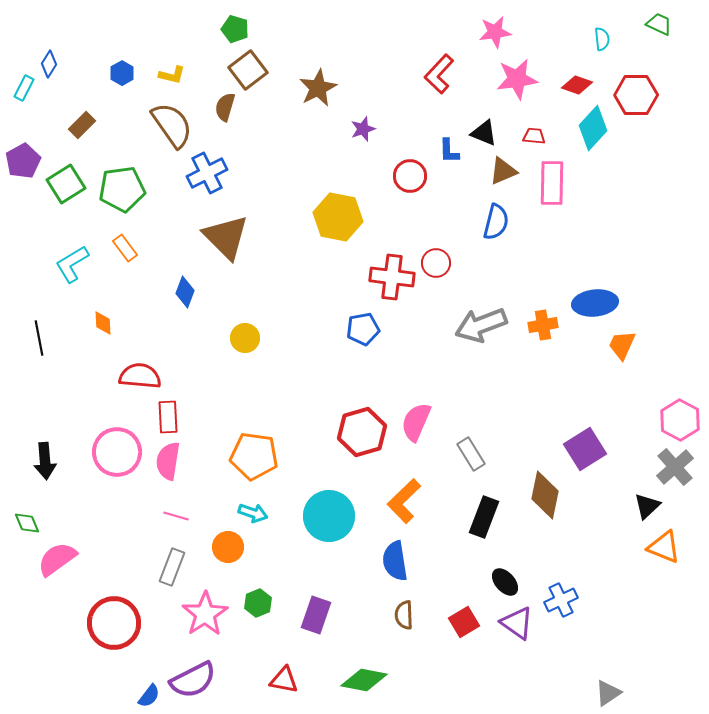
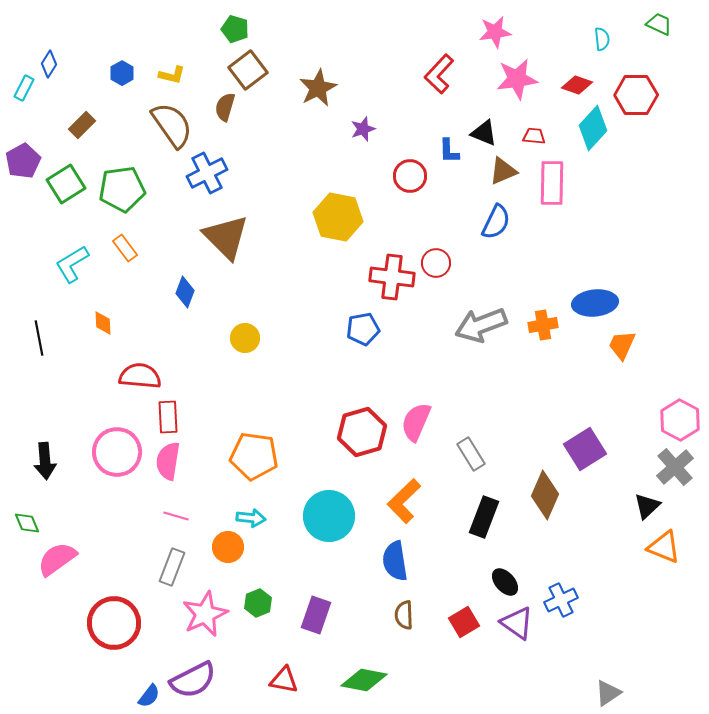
blue semicircle at (496, 222): rotated 12 degrees clockwise
brown diamond at (545, 495): rotated 12 degrees clockwise
cyan arrow at (253, 513): moved 2 px left, 5 px down; rotated 12 degrees counterclockwise
pink star at (205, 614): rotated 9 degrees clockwise
